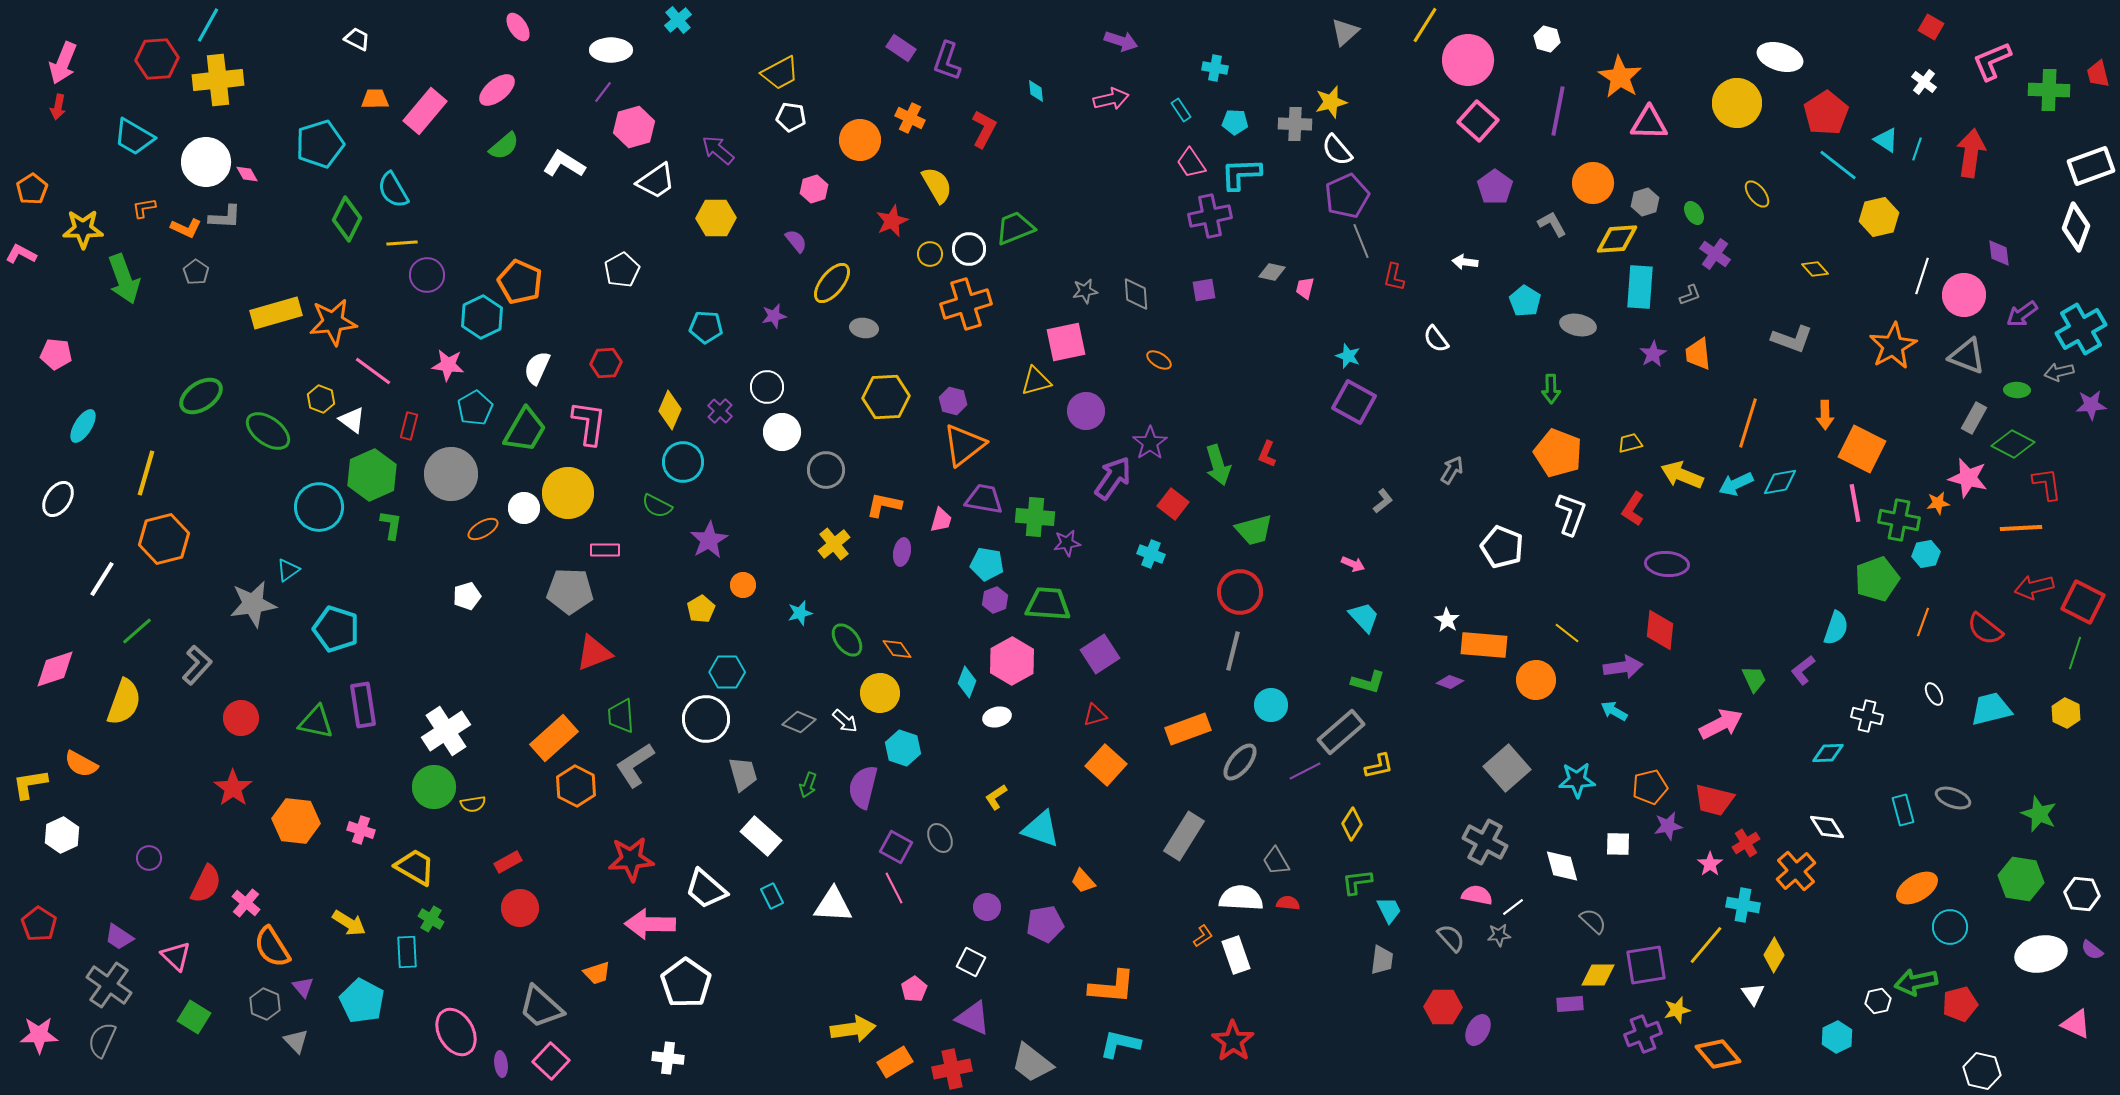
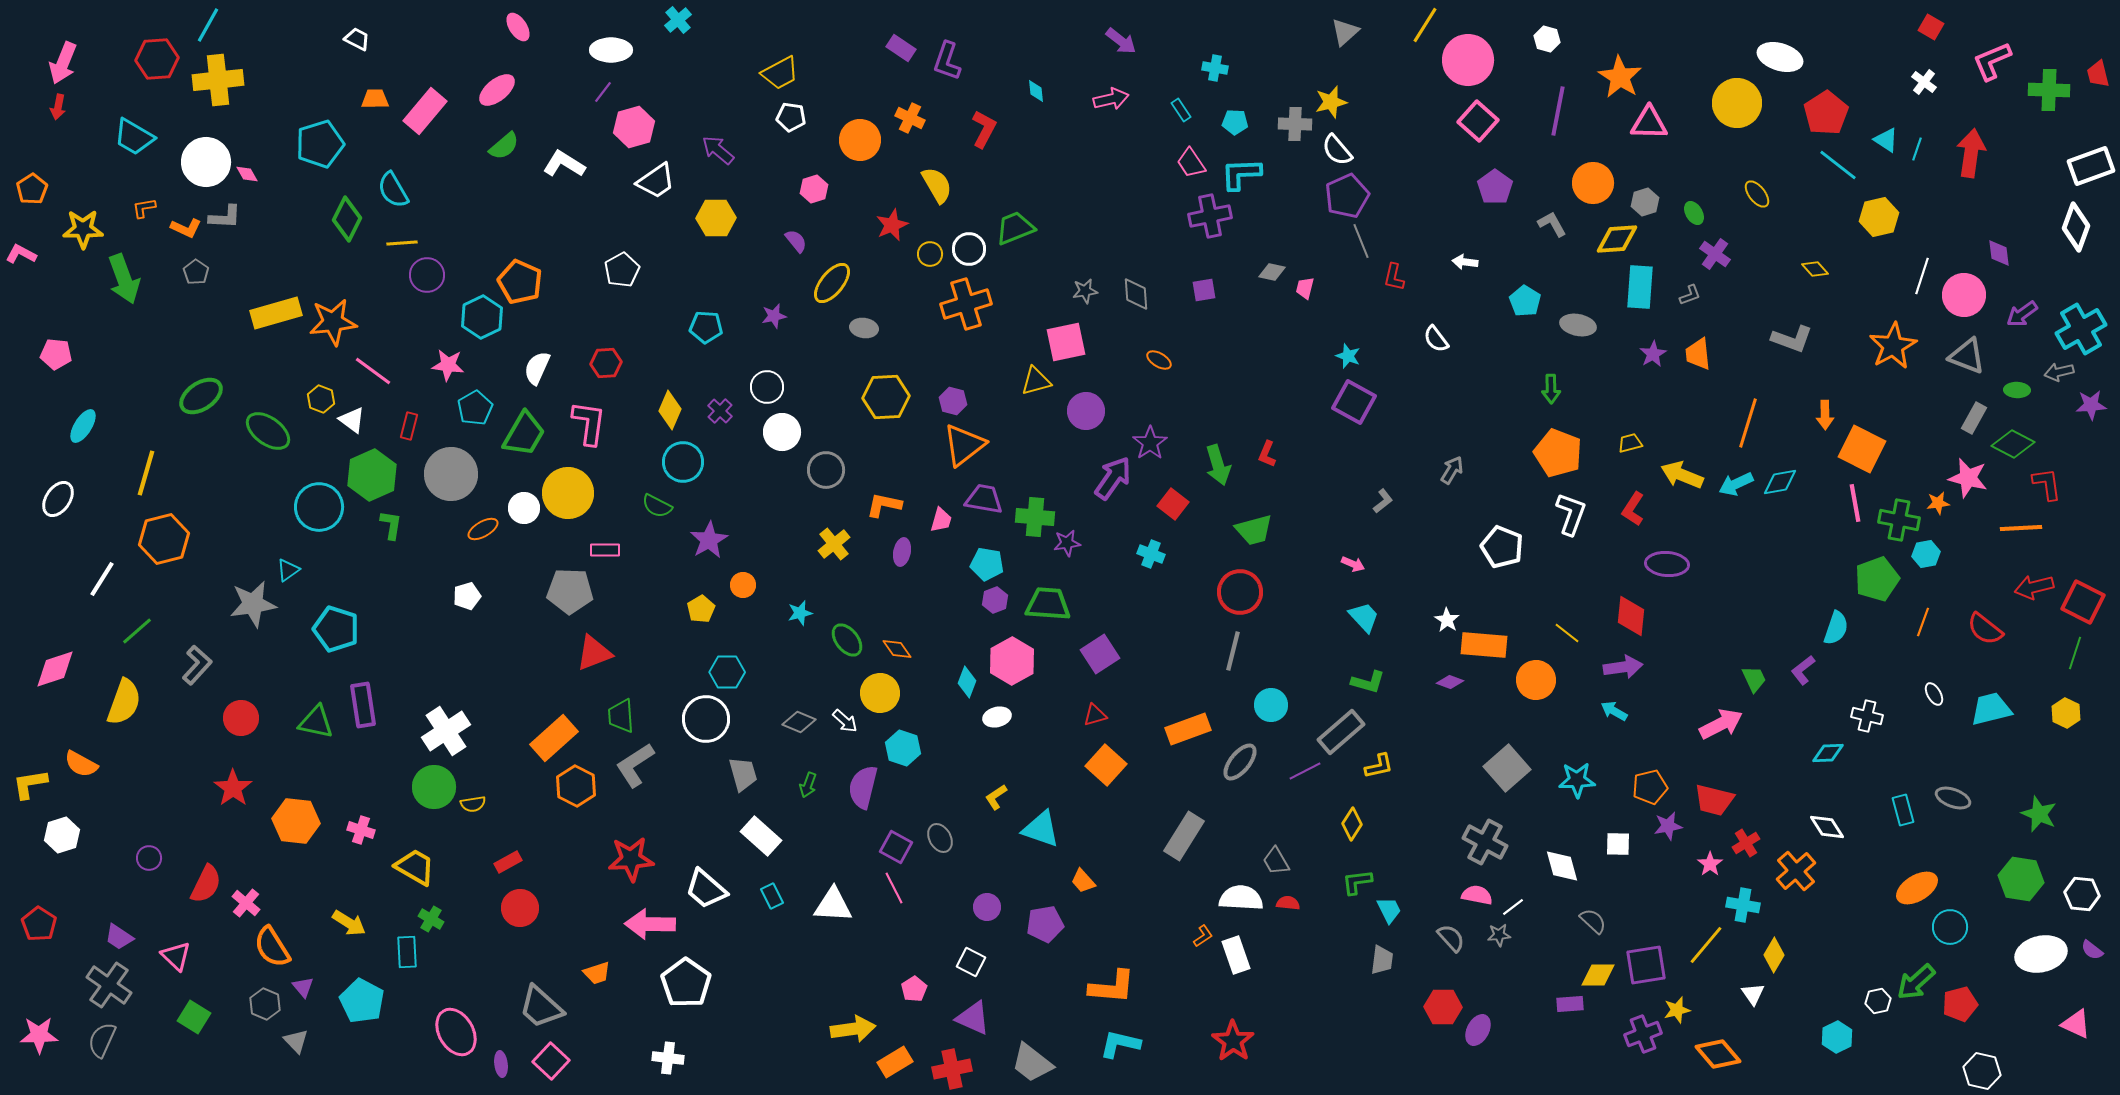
purple arrow at (1121, 41): rotated 20 degrees clockwise
red star at (892, 221): moved 4 px down
green trapezoid at (525, 430): moved 1 px left, 4 px down
red diamond at (1660, 630): moved 29 px left, 14 px up
white hexagon at (62, 835): rotated 8 degrees clockwise
green arrow at (1916, 982): rotated 30 degrees counterclockwise
